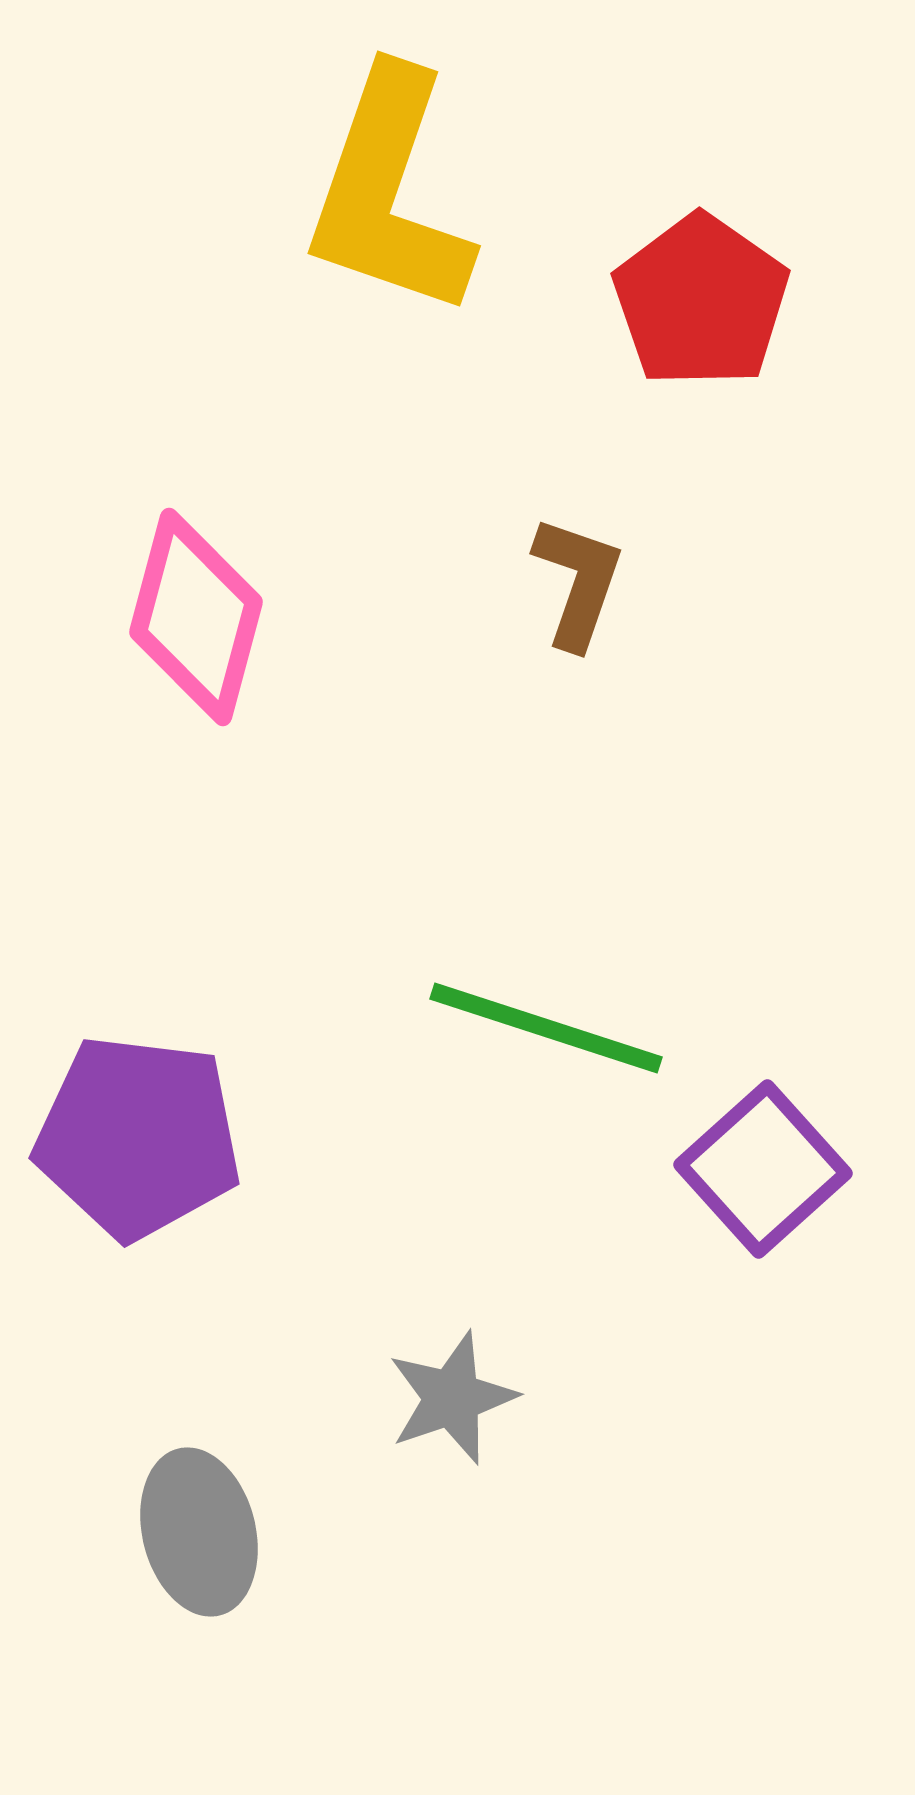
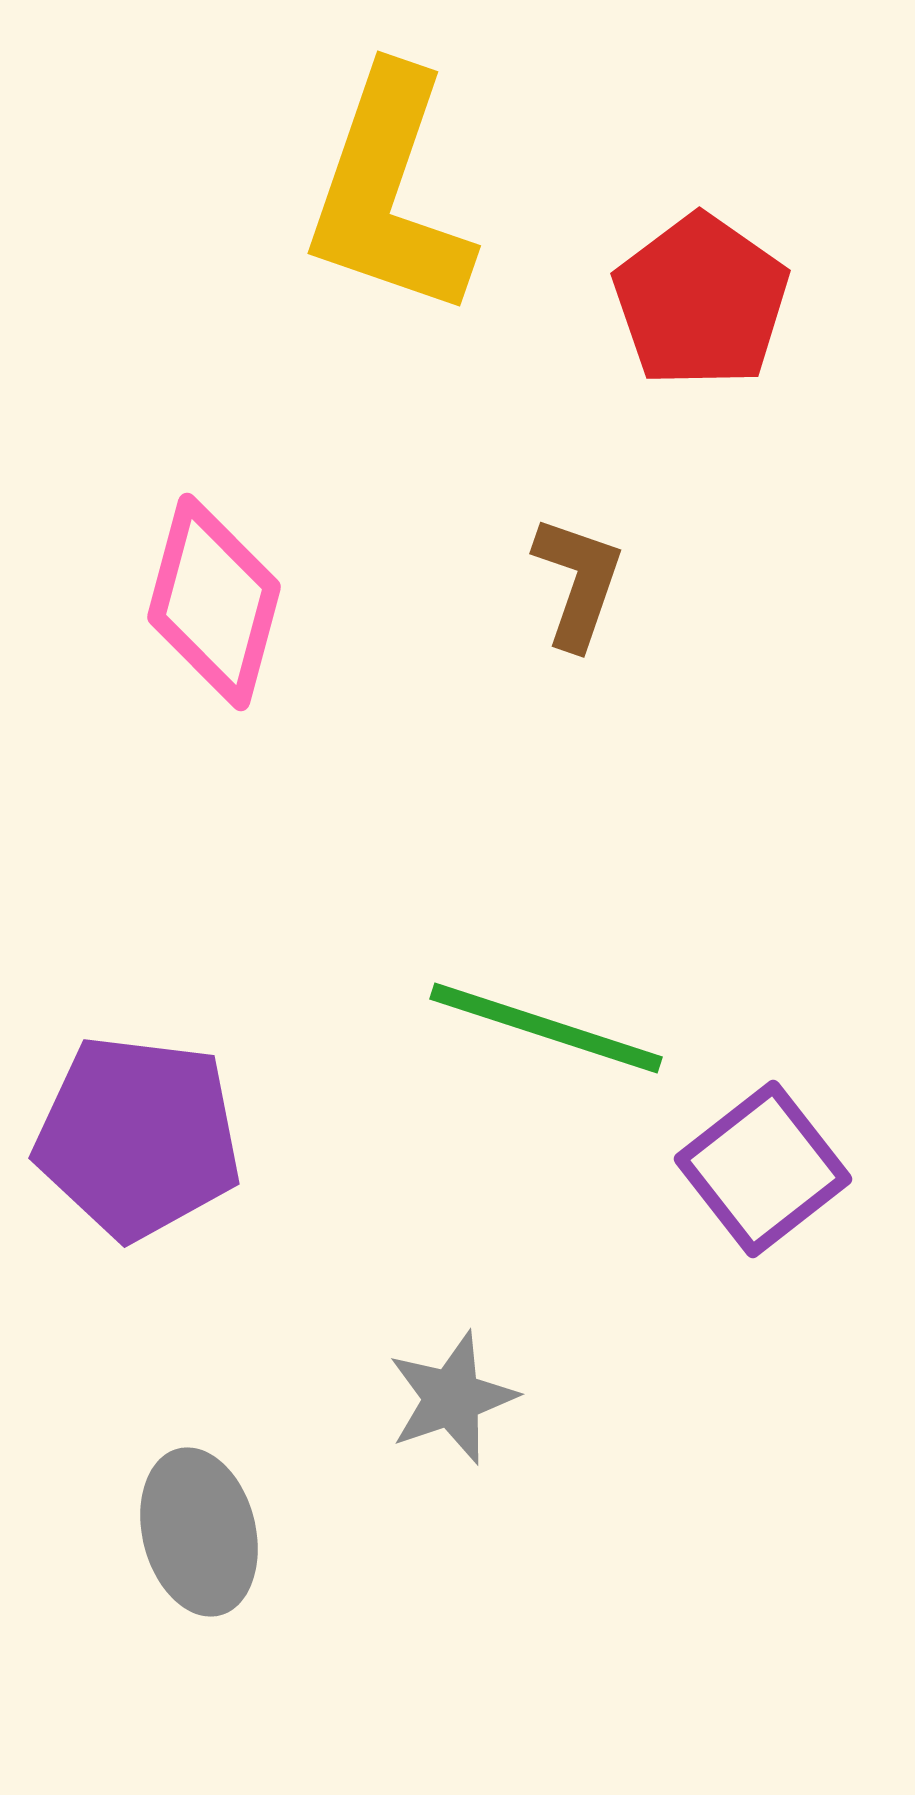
pink diamond: moved 18 px right, 15 px up
purple square: rotated 4 degrees clockwise
